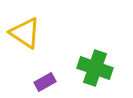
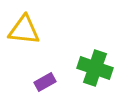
yellow triangle: moved 1 px left, 3 px up; rotated 28 degrees counterclockwise
